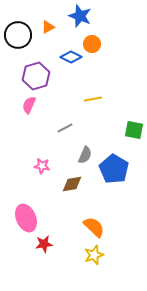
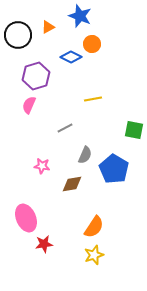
orange semicircle: rotated 80 degrees clockwise
